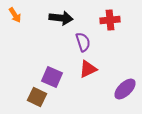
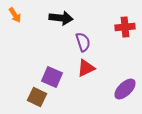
red cross: moved 15 px right, 7 px down
red triangle: moved 2 px left, 1 px up
